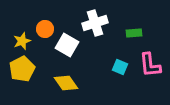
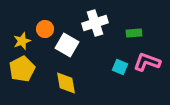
pink L-shape: moved 3 px left, 3 px up; rotated 116 degrees clockwise
yellow diamond: rotated 25 degrees clockwise
